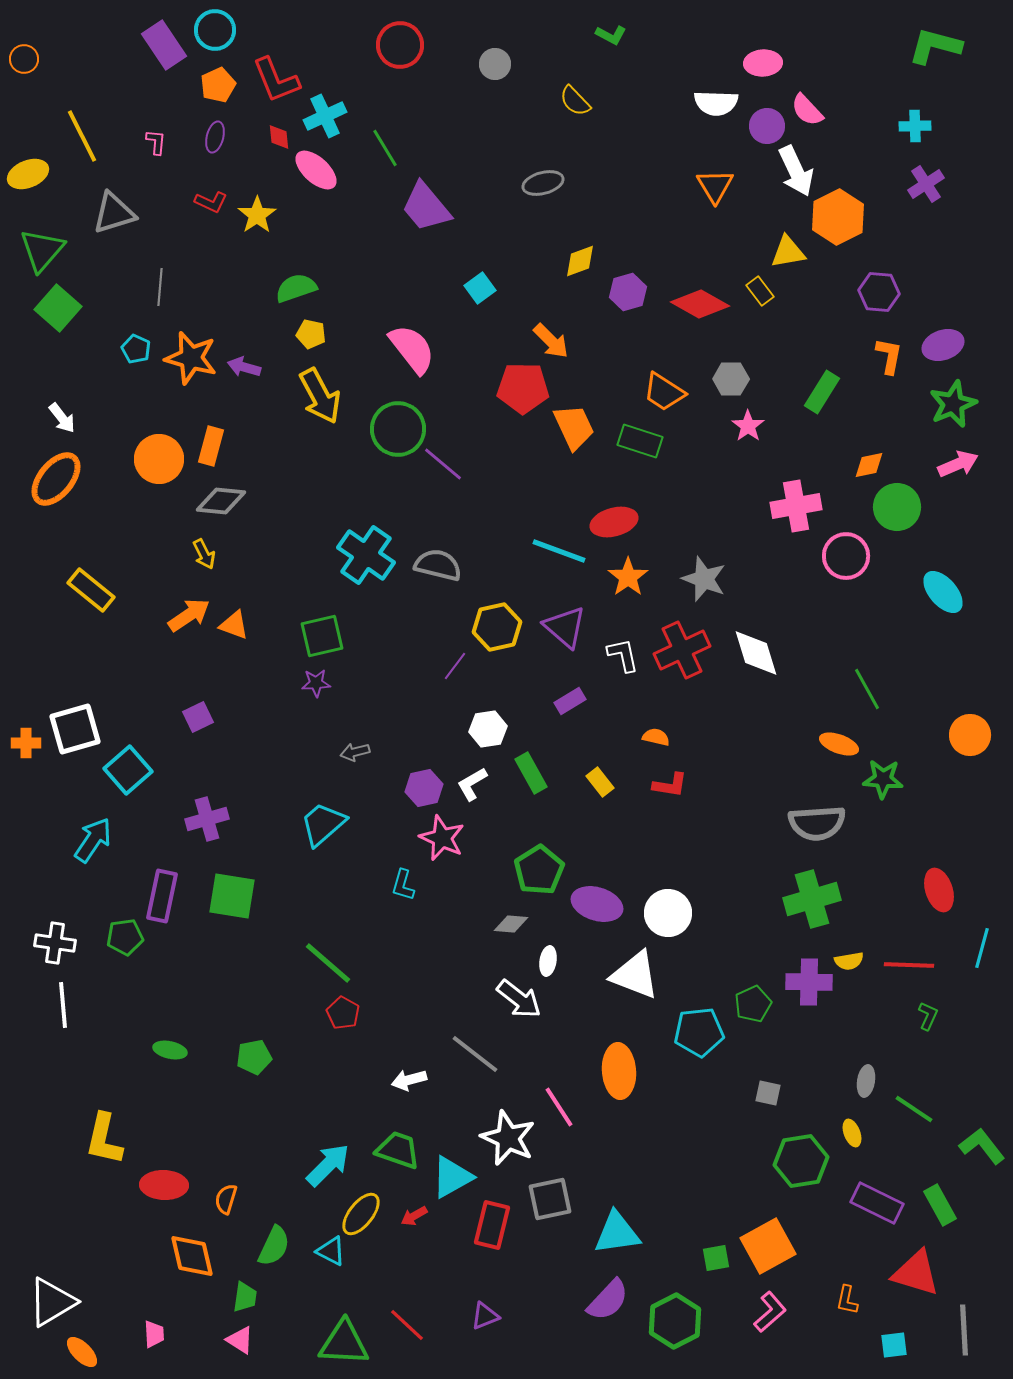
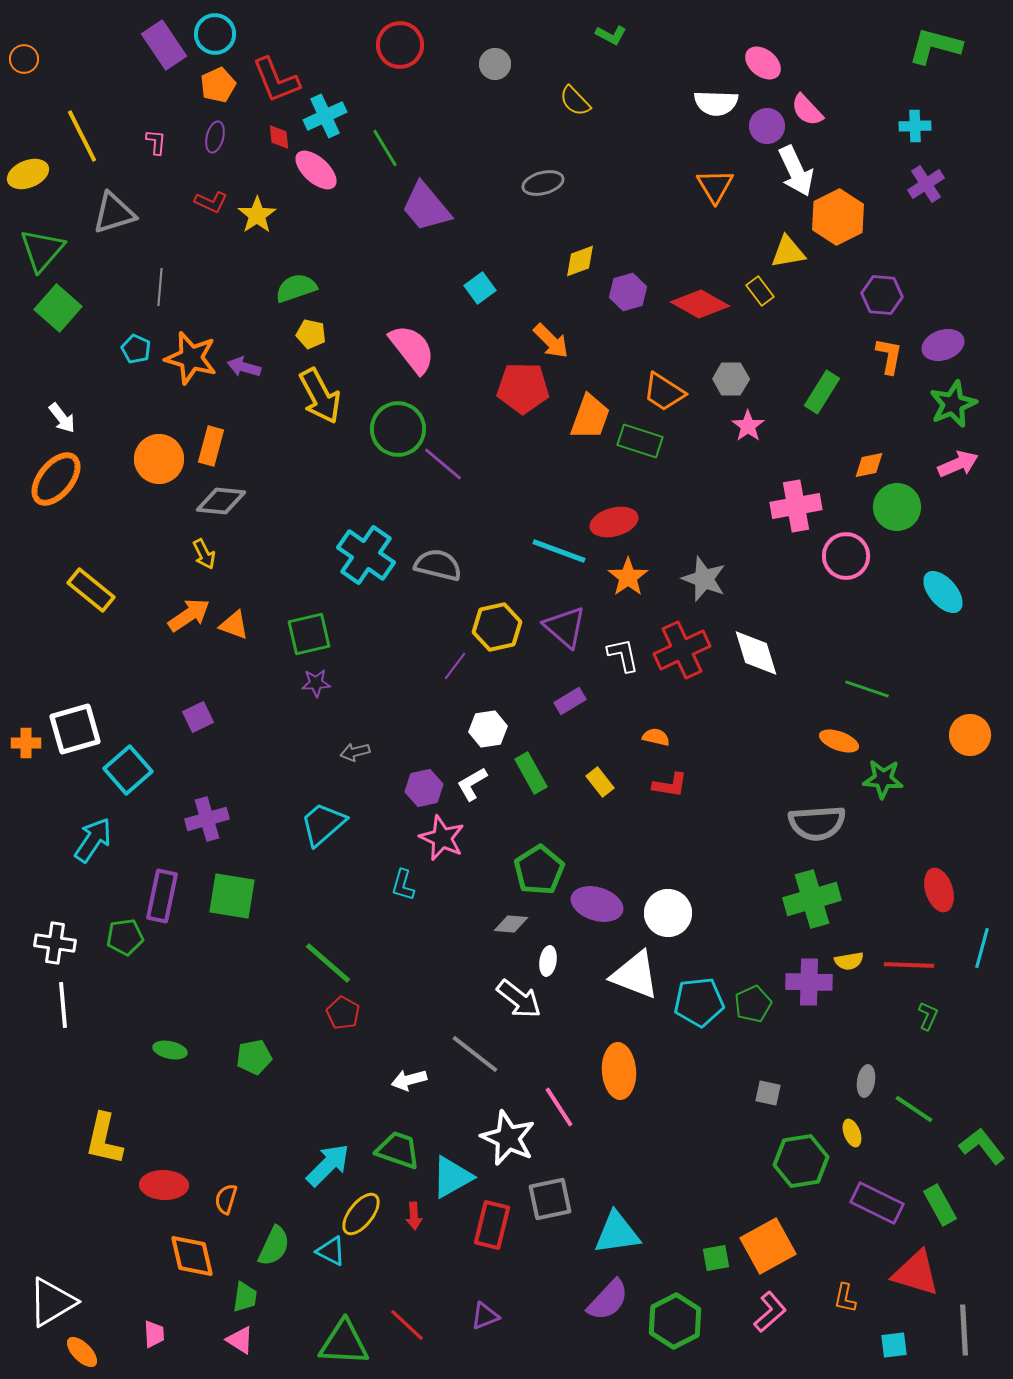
cyan circle at (215, 30): moved 4 px down
pink ellipse at (763, 63): rotated 42 degrees clockwise
purple hexagon at (879, 292): moved 3 px right, 3 px down
orange trapezoid at (574, 427): moved 16 px right, 10 px up; rotated 45 degrees clockwise
green square at (322, 636): moved 13 px left, 2 px up
green line at (867, 689): rotated 42 degrees counterclockwise
orange ellipse at (839, 744): moved 3 px up
cyan pentagon at (699, 1032): moved 30 px up
red arrow at (414, 1216): rotated 64 degrees counterclockwise
orange L-shape at (847, 1300): moved 2 px left, 2 px up
